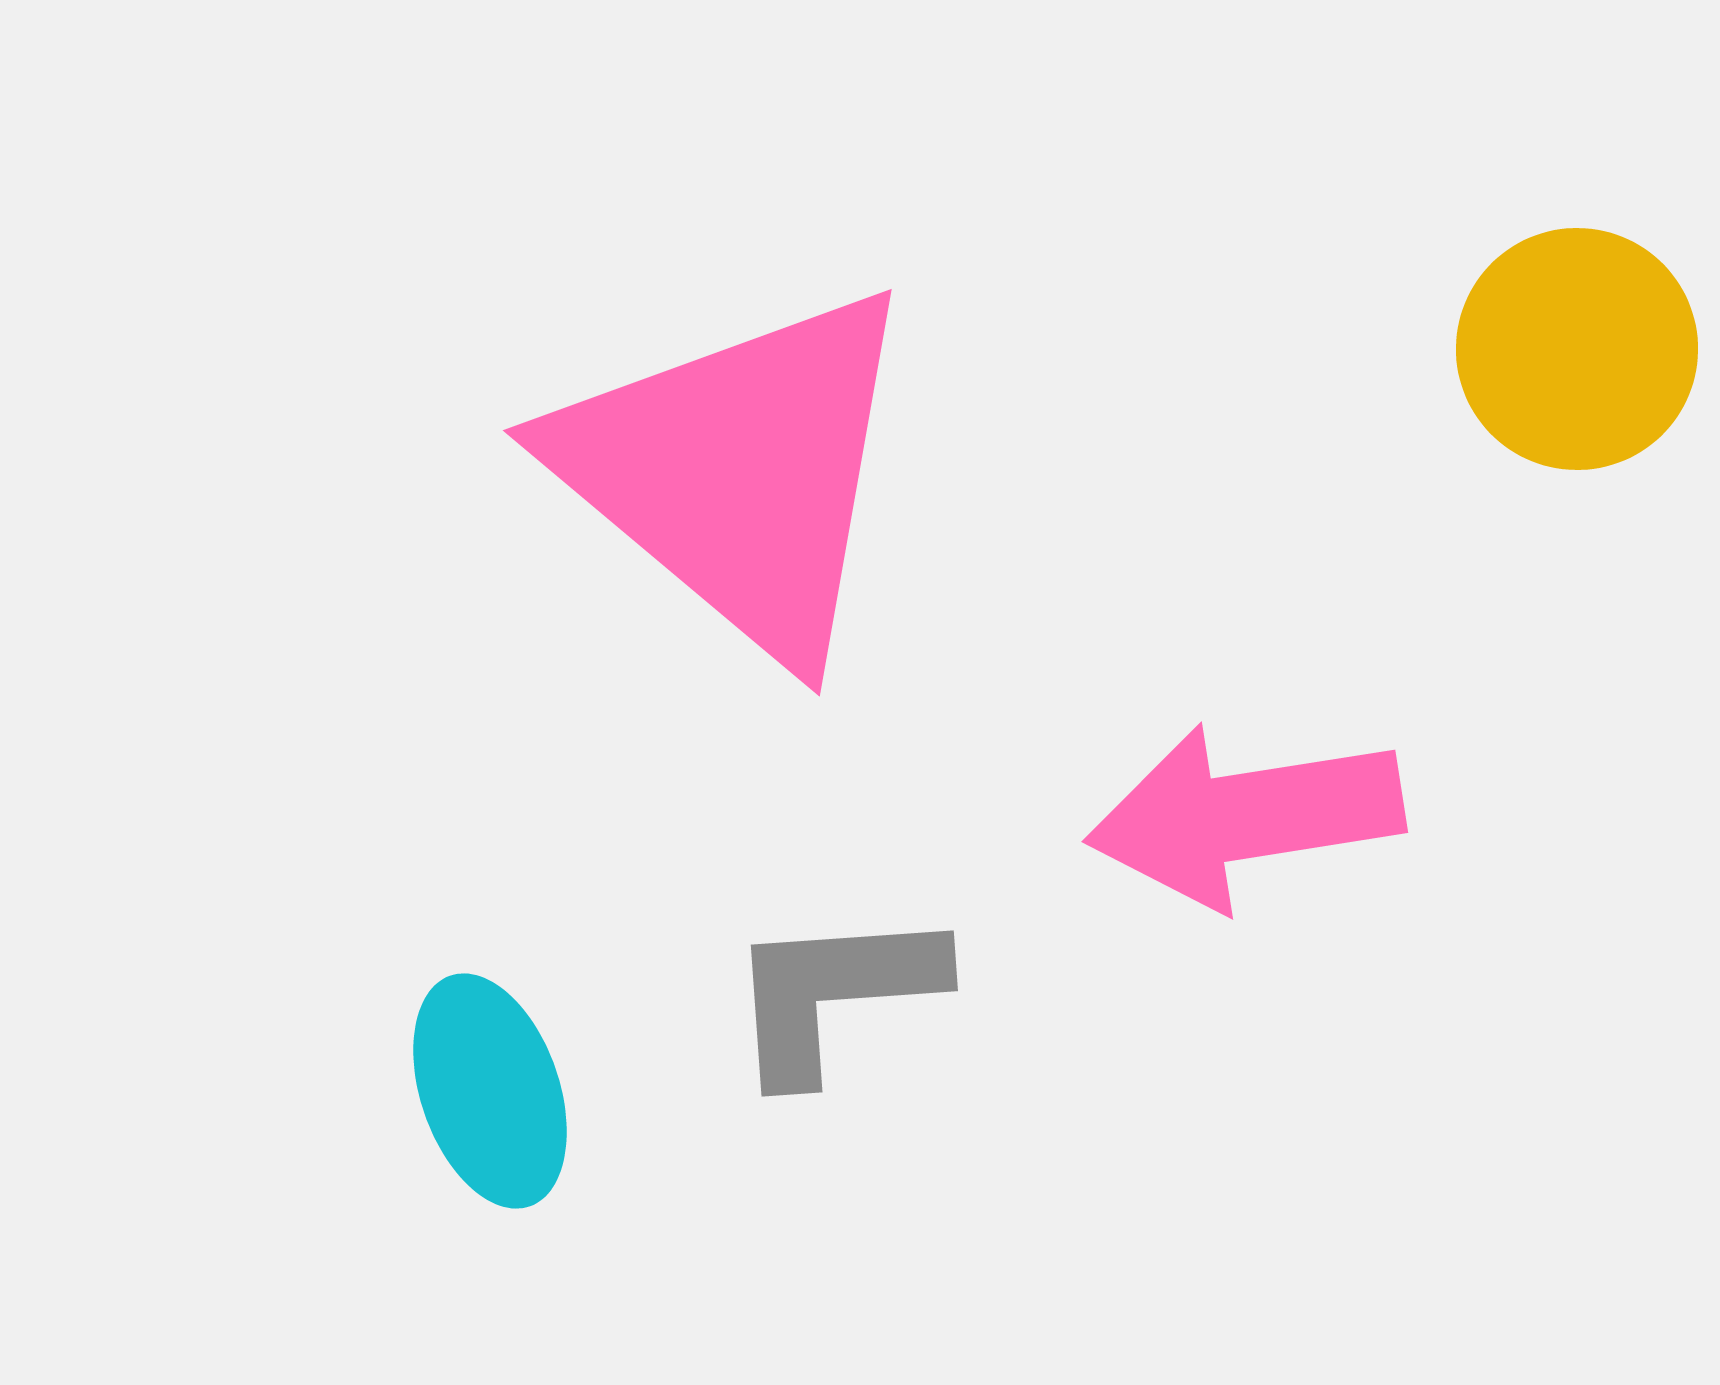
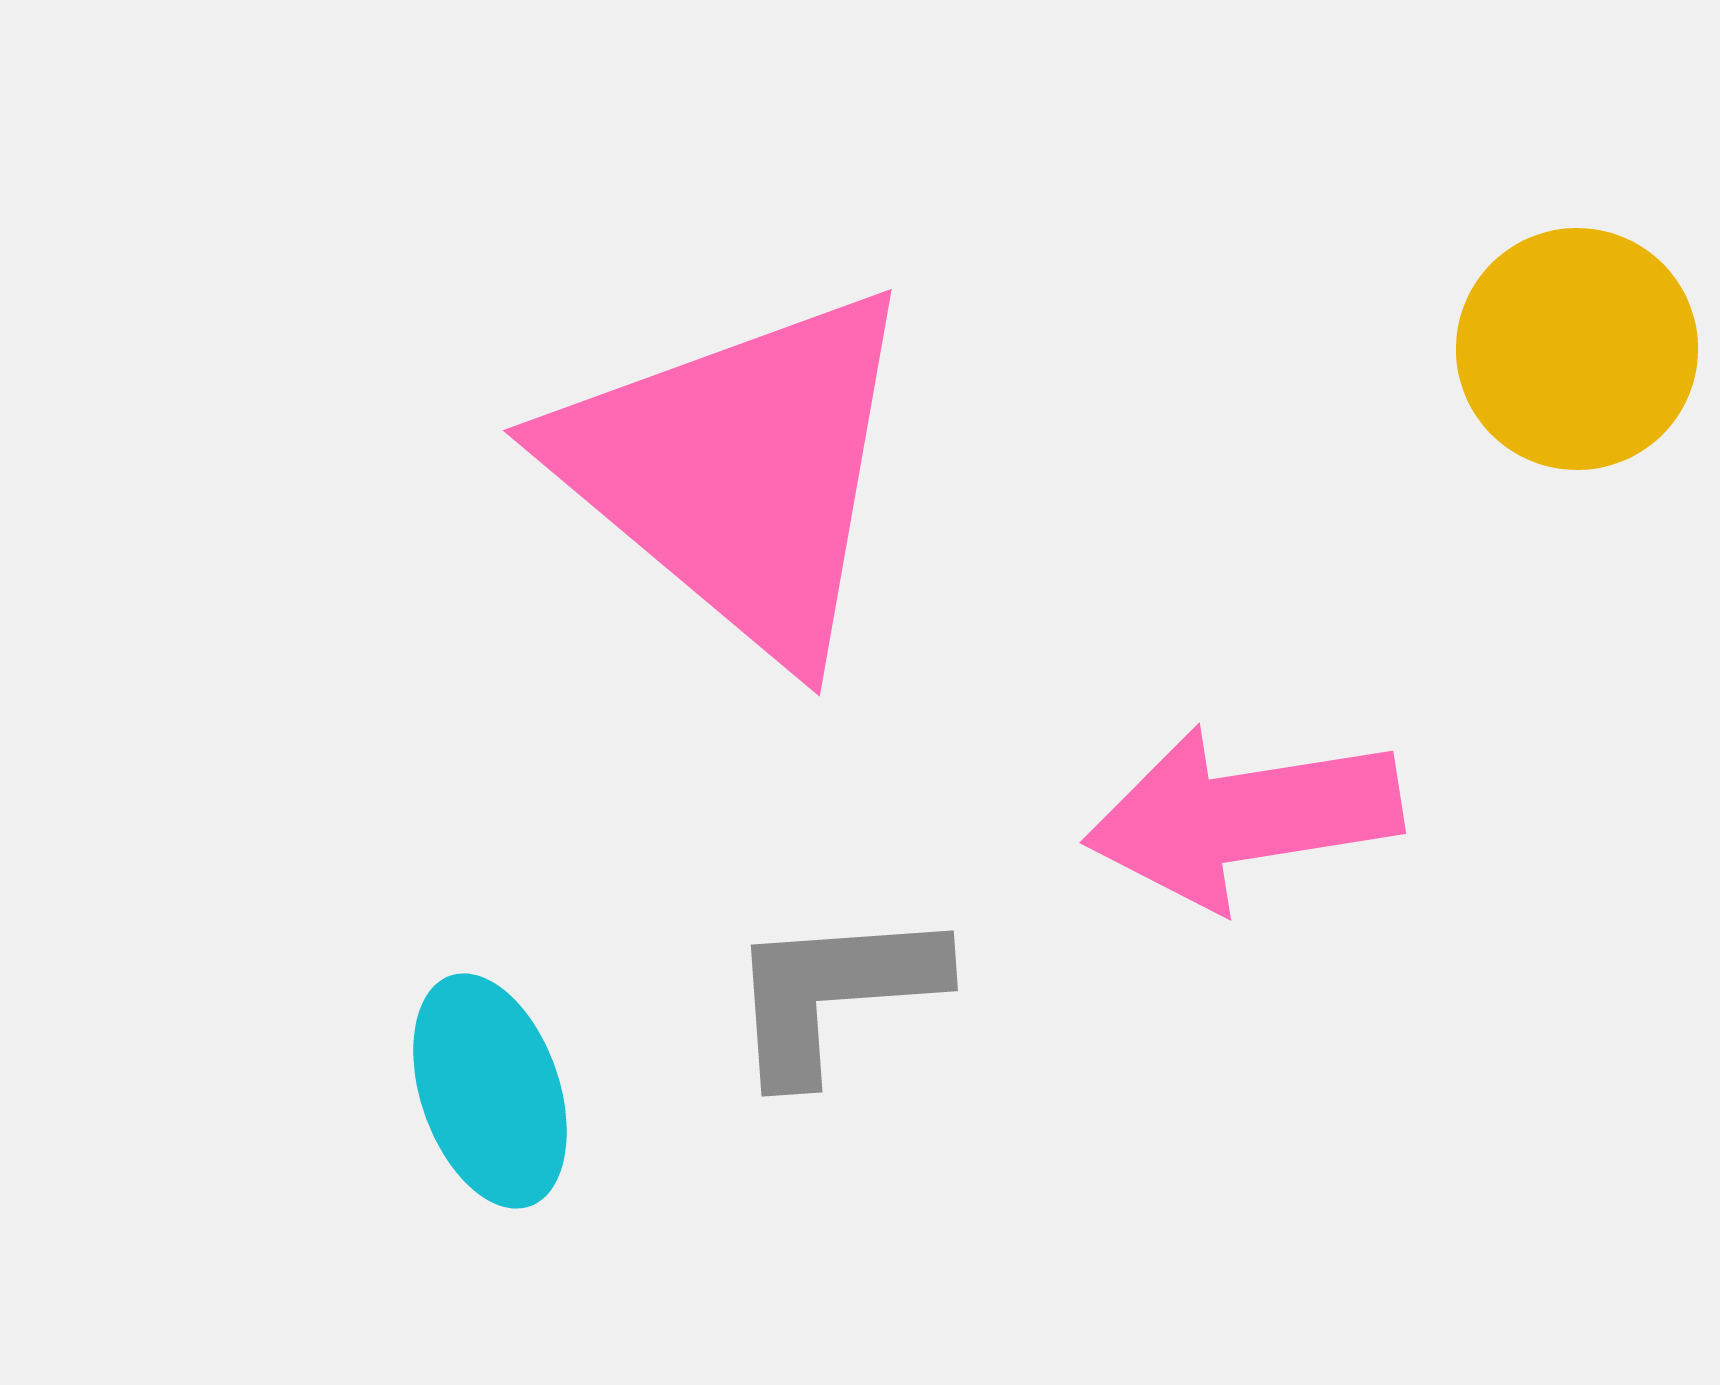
pink arrow: moved 2 px left, 1 px down
